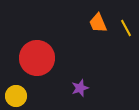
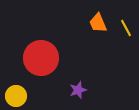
red circle: moved 4 px right
purple star: moved 2 px left, 2 px down
